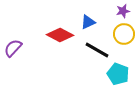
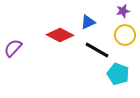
yellow circle: moved 1 px right, 1 px down
